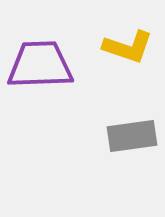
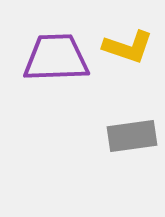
purple trapezoid: moved 16 px right, 7 px up
